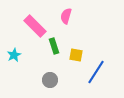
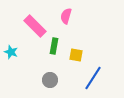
green rectangle: rotated 28 degrees clockwise
cyan star: moved 3 px left, 3 px up; rotated 24 degrees counterclockwise
blue line: moved 3 px left, 6 px down
